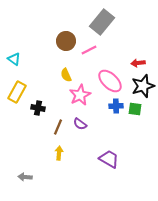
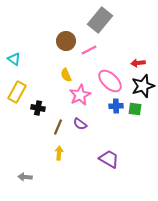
gray rectangle: moved 2 px left, 2 px up
